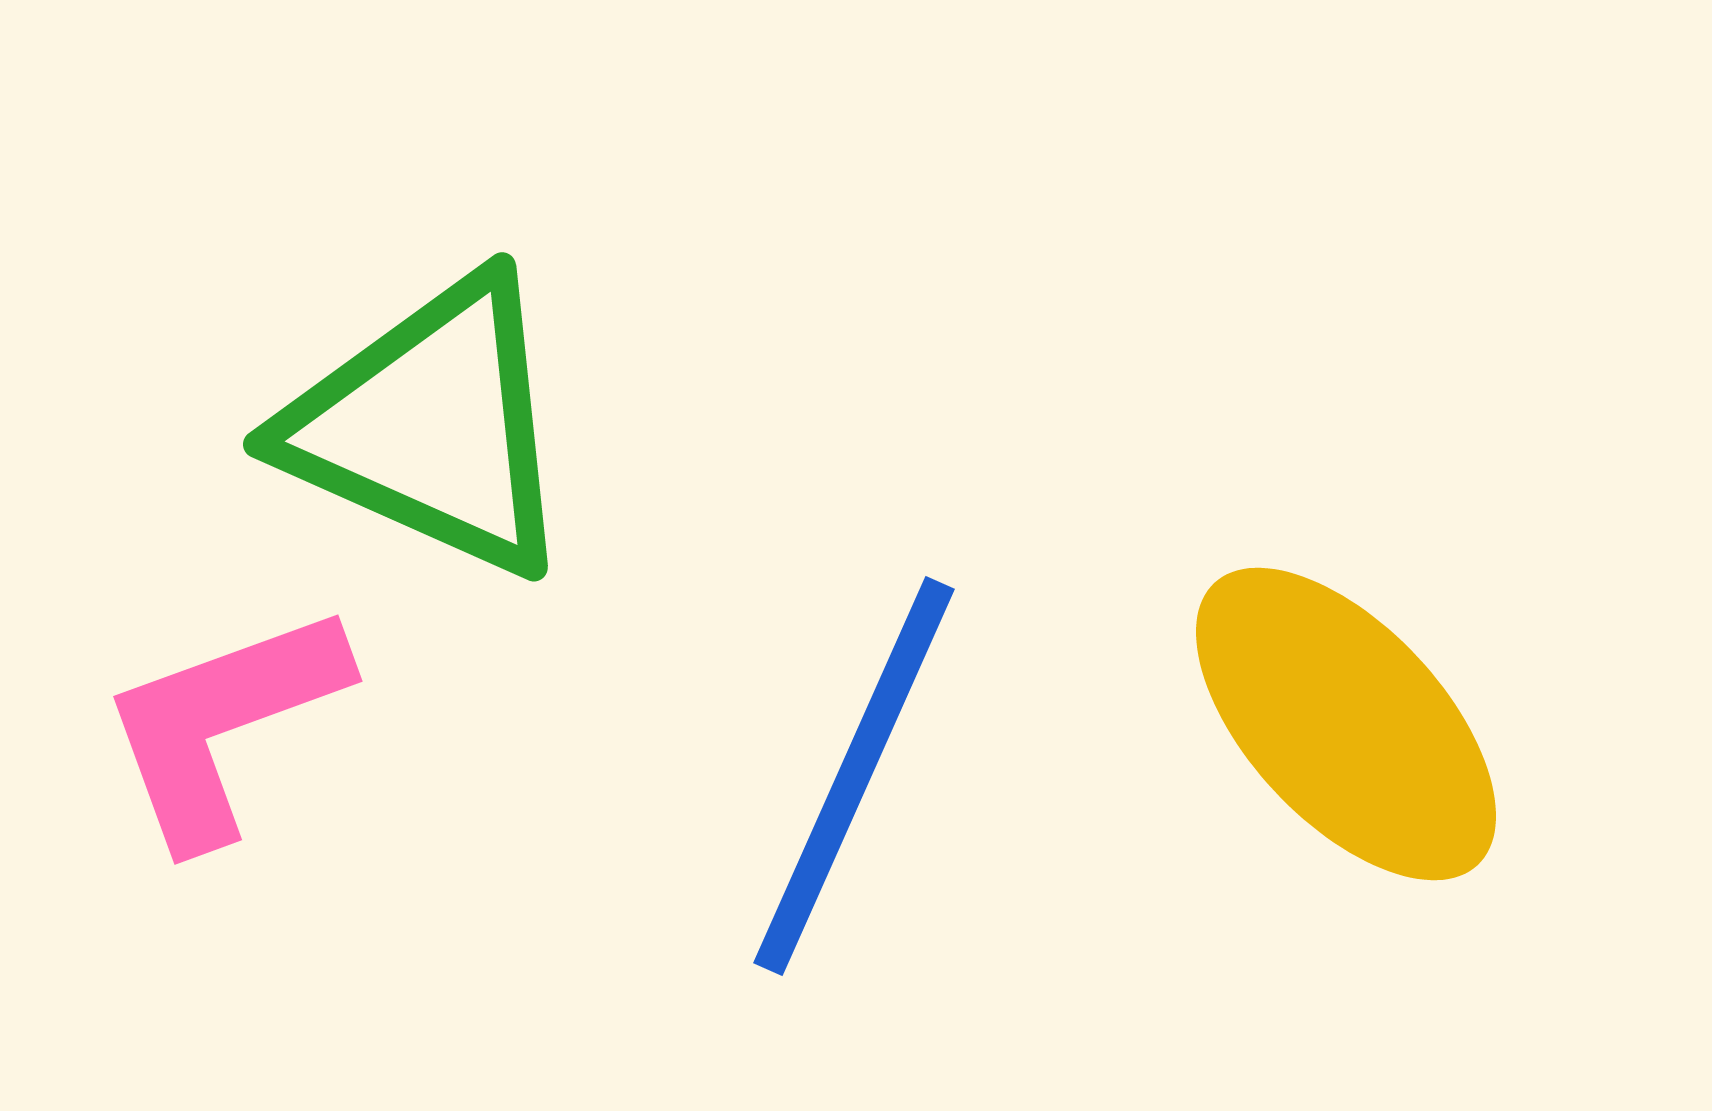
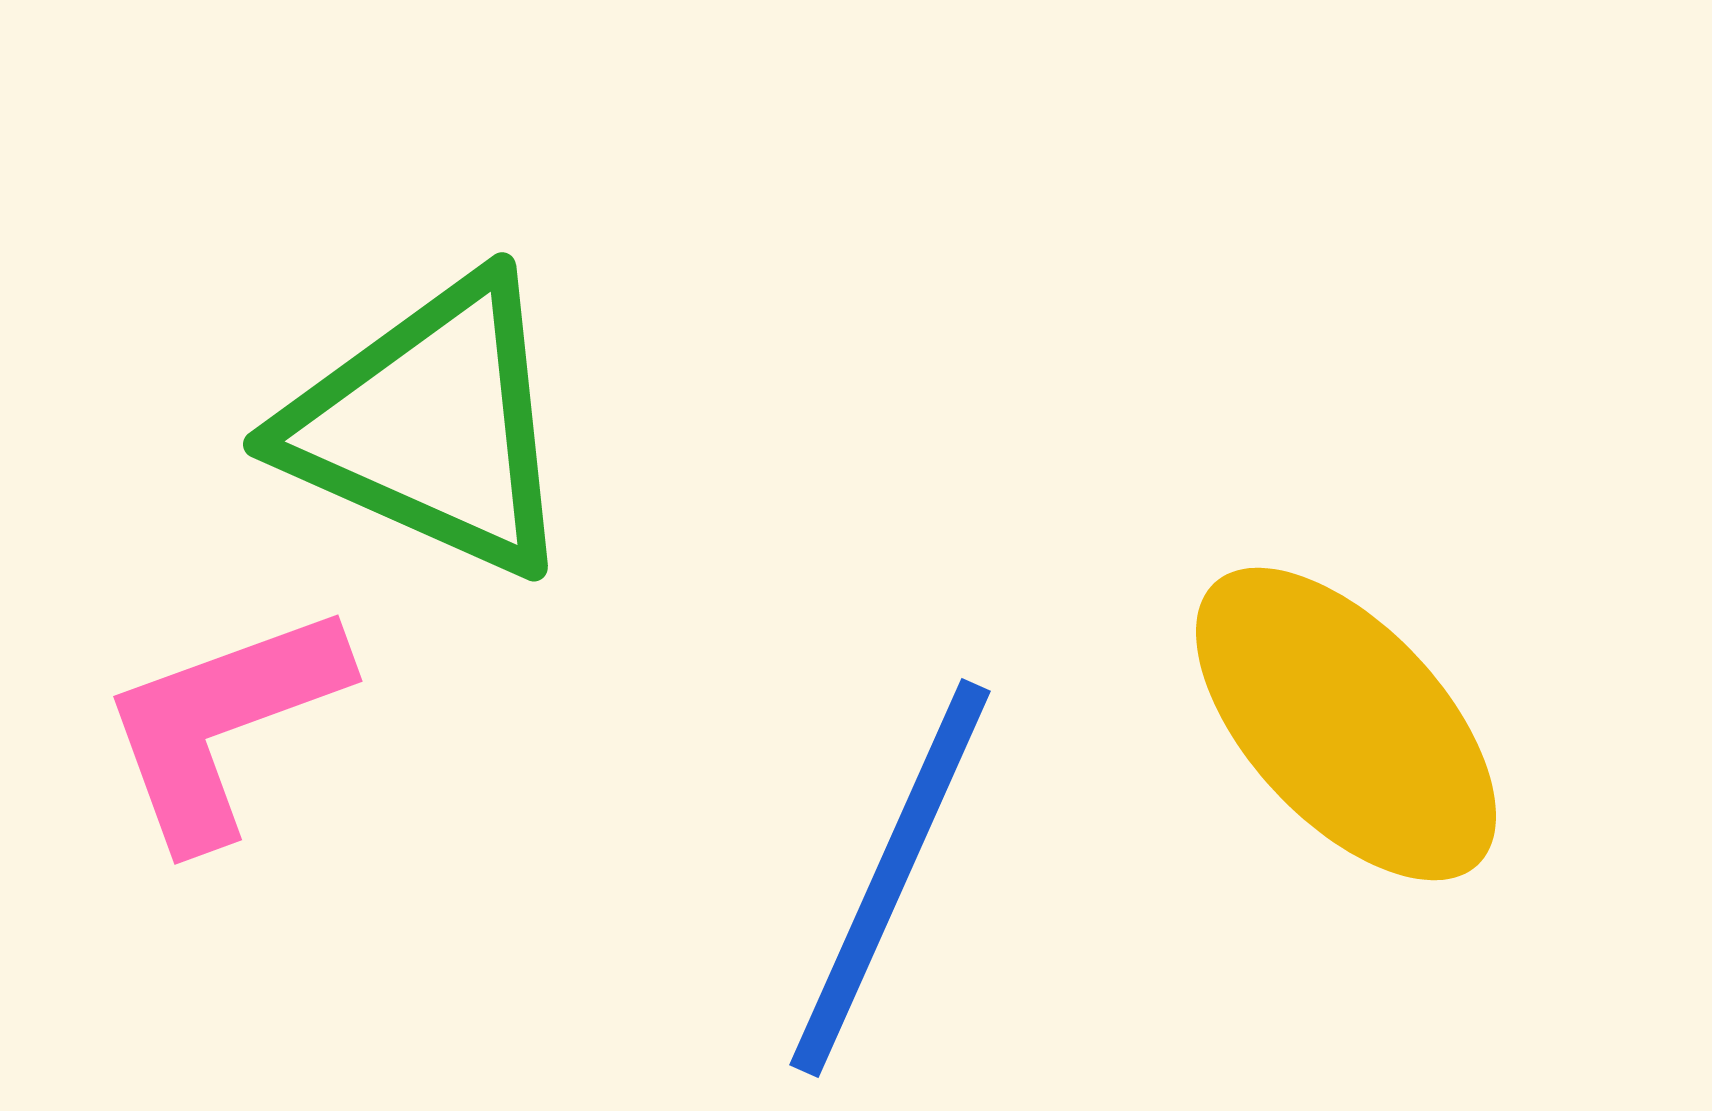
blue line: moved 36 px right, 102 px down
